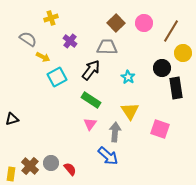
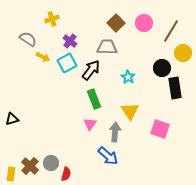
yellow cross: moved 1 px right, 1 px down
cyan square: moved 10 px right, 14 px up
black rectangle: moved 1 px left
green rectangle: moved 3 px right, 1 px up; rotated 36 degrees clockwise
red semicircle: moved 4 px left, 5 px down; rotated 56 degrees clockwise
